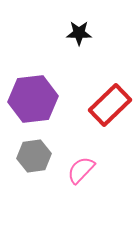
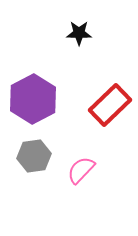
purple hexagon: rotated 21 degrees counterclockwise
